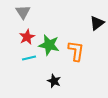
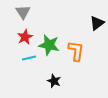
red star: moved 2 px left
